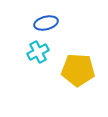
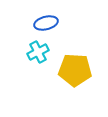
yellow pentagon: moved 3 px left
